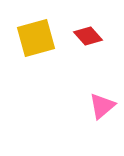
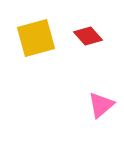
pink triangle: moved 1 px left, 1 px up
